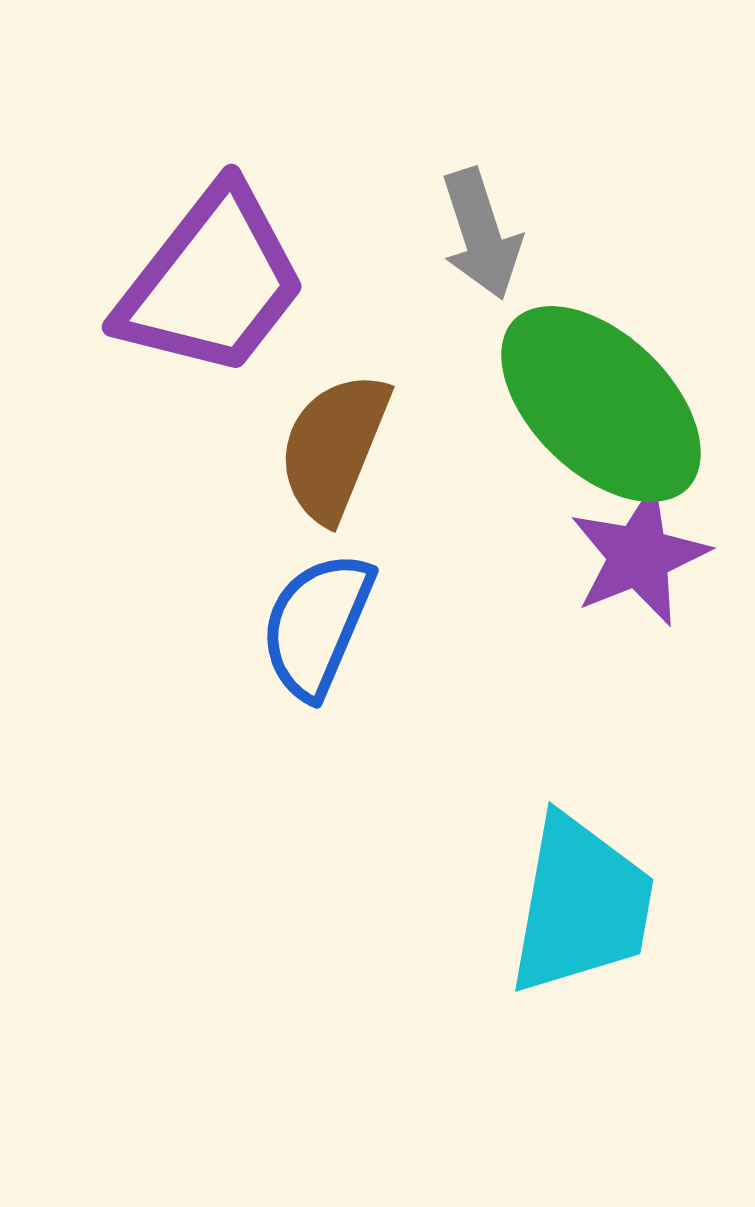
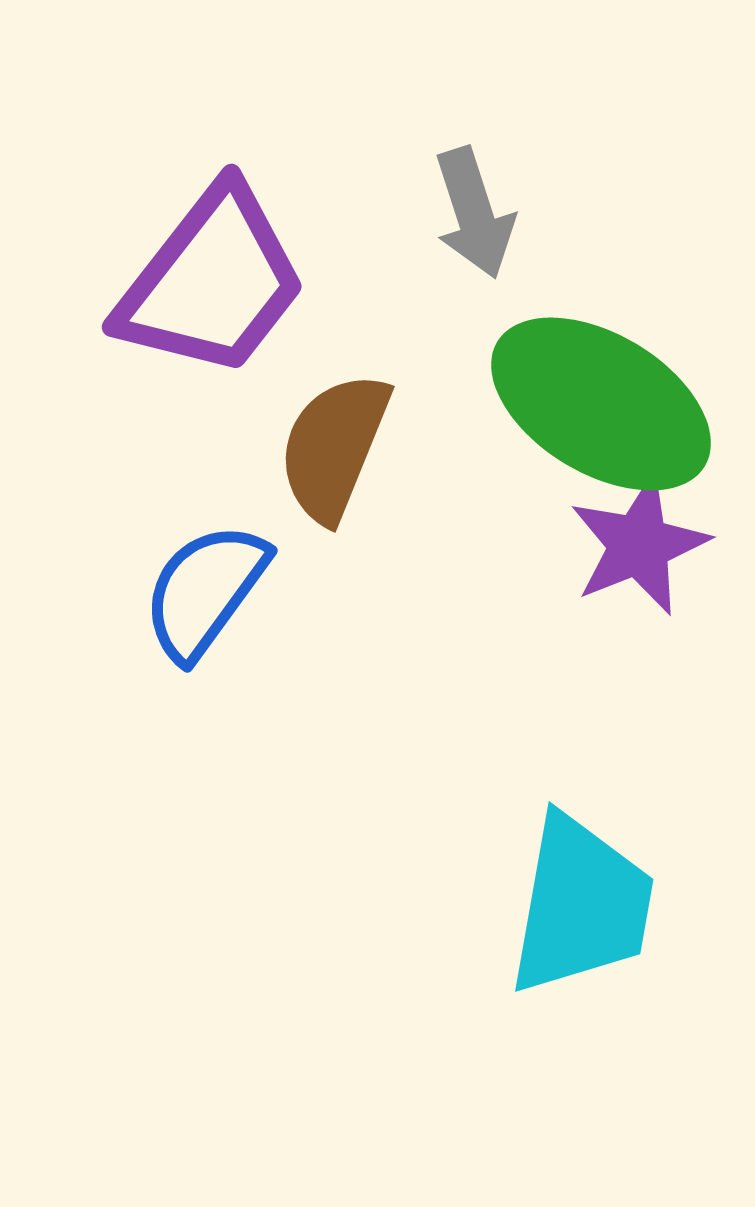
gray arrow: moved 7 px left, 21 px up
green ellipse: rotated 13 degrees counterclockwise
purple star: moved 11 px up
blue semicircle: moved 112 px left, 34 px up; rotated 13 degrees clockwise
